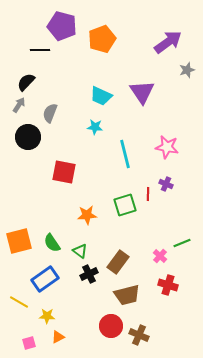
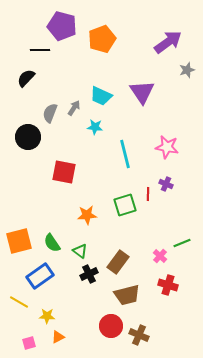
black semicircle: moved 4 px up
gray arrow: moved 55 px right, 3 px down
blue rectangle: moved 5 px left, 3 px up
